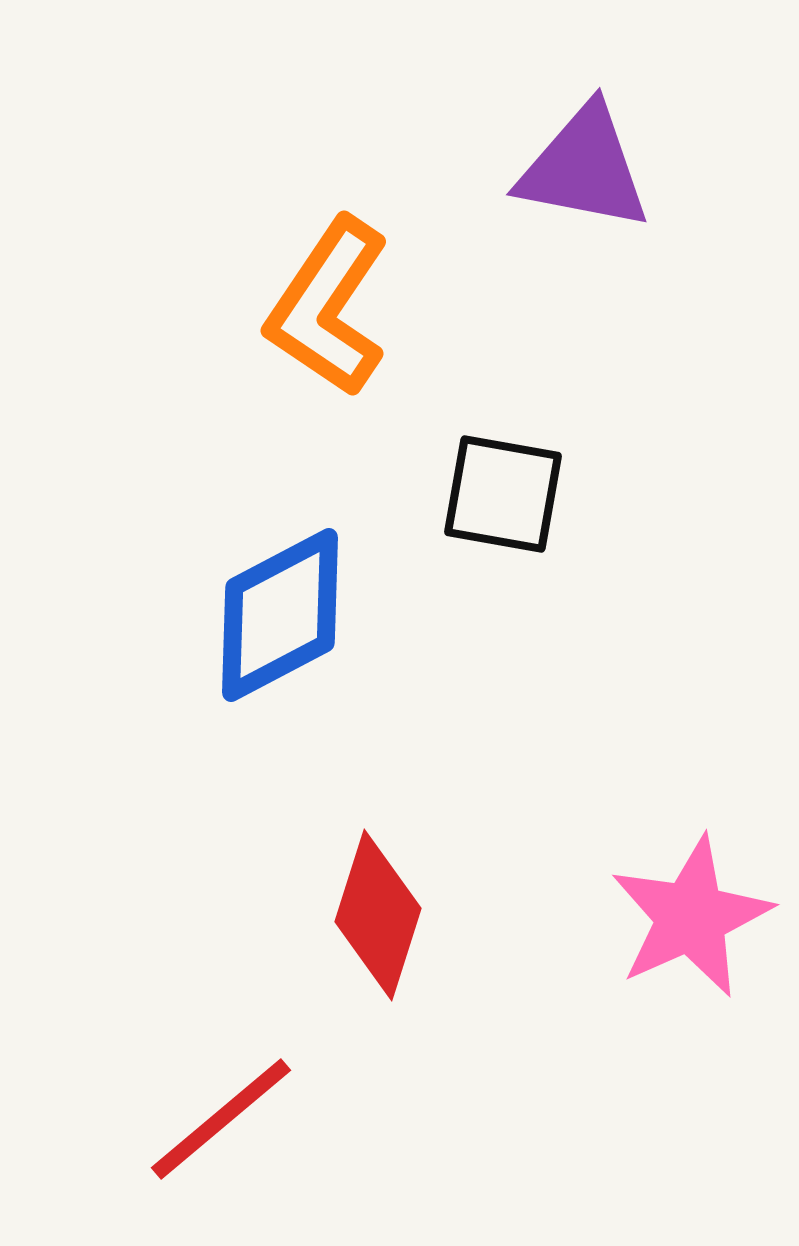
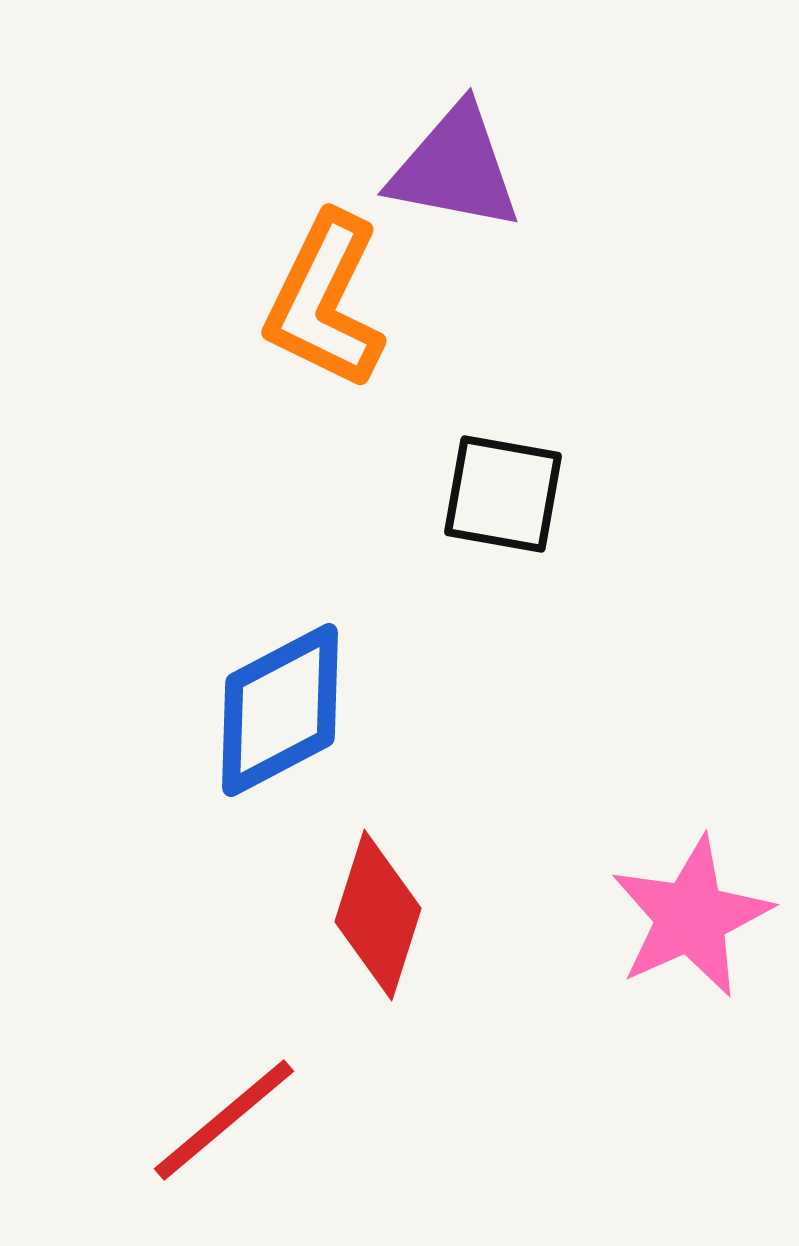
purple triangle: moved 129 px left
orange L-shape: moved 3 px left, 6 px up; rotated 8 degrees counterclockwise
blue diamond: moved 95 px down
red line: moved 3 px right, 1 px down
